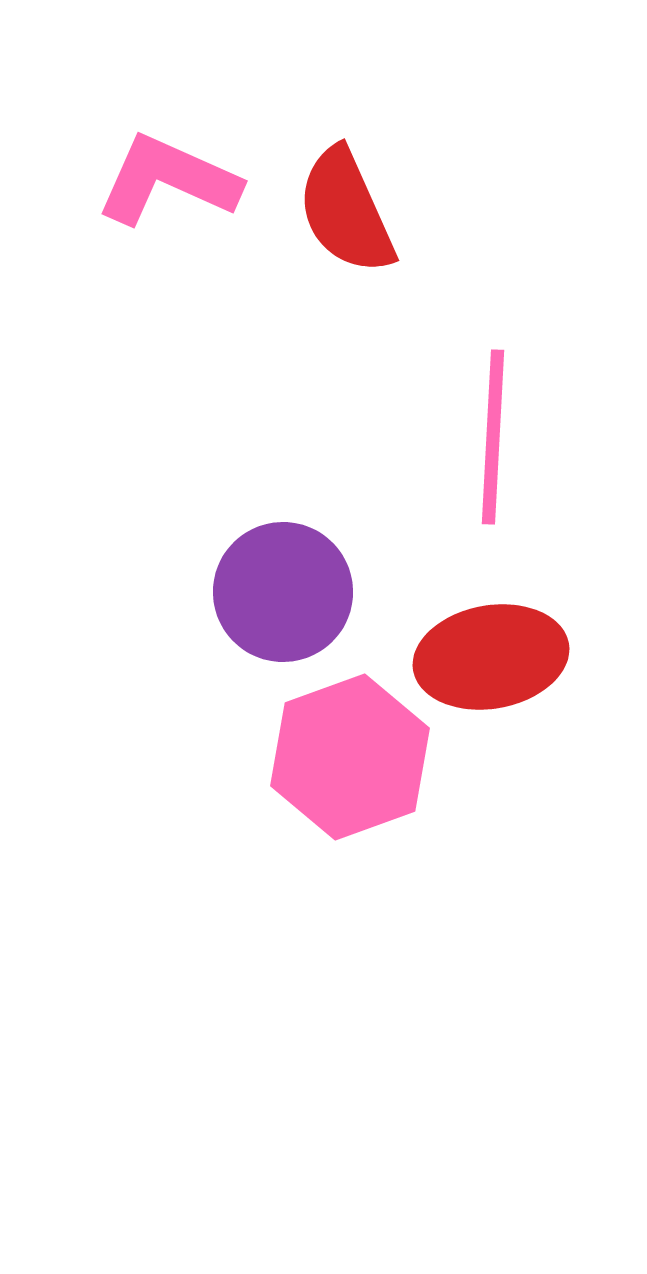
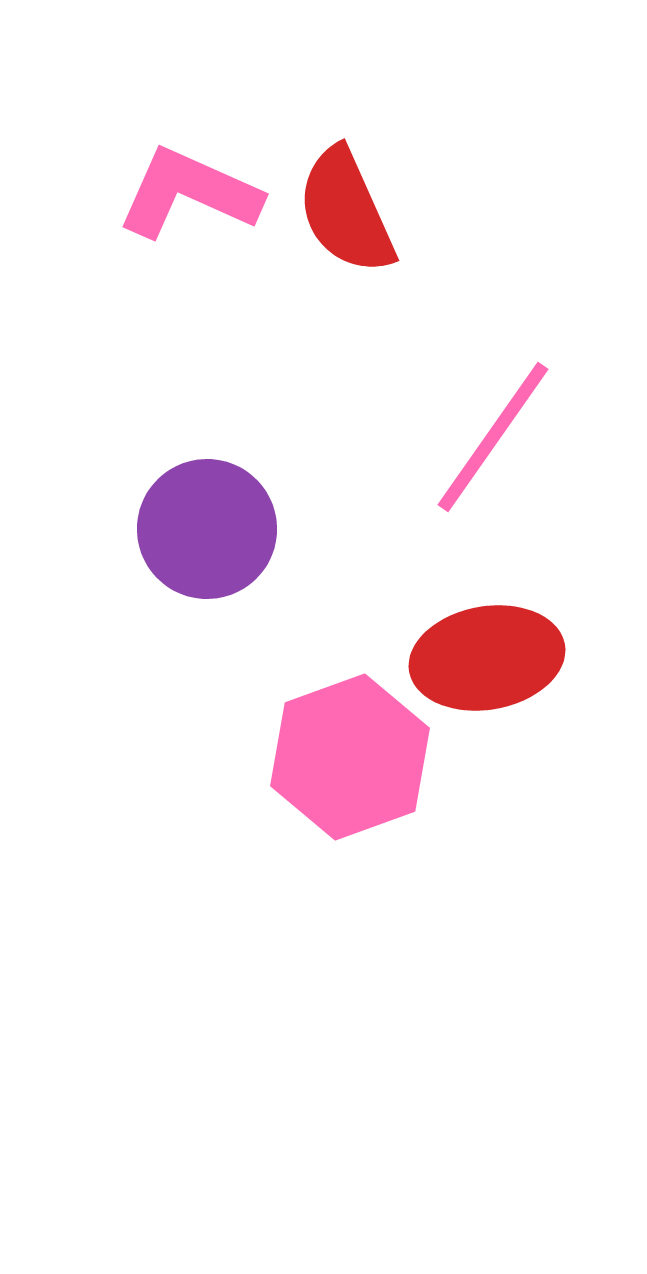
pink L-shape: moved 21 px right, 13 px down
pink line: rotated 32 degrees clockwise
purple circle: moved 76 px left, 63 px up
red ellipse: moved 4 px left, 1 px down
